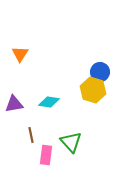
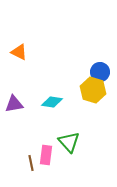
orange triangle: moved 1 px left, 2 px up; rotated 36 degrees counterclockwise
cyan diamond: moved 3 px right
brown line: moved 28 px down
green triangle: moved 2 px left
